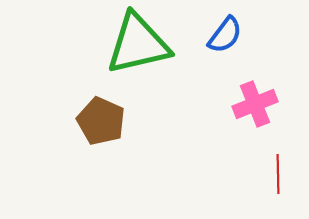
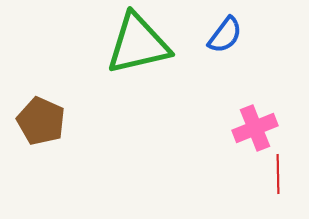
pink cross: moved 24 px down
brown pentagon: moved 60 px left
